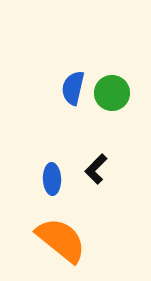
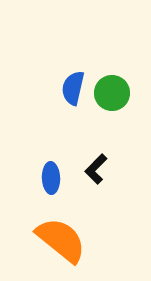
blue ellipse: moved 1 px left, 1 px up
